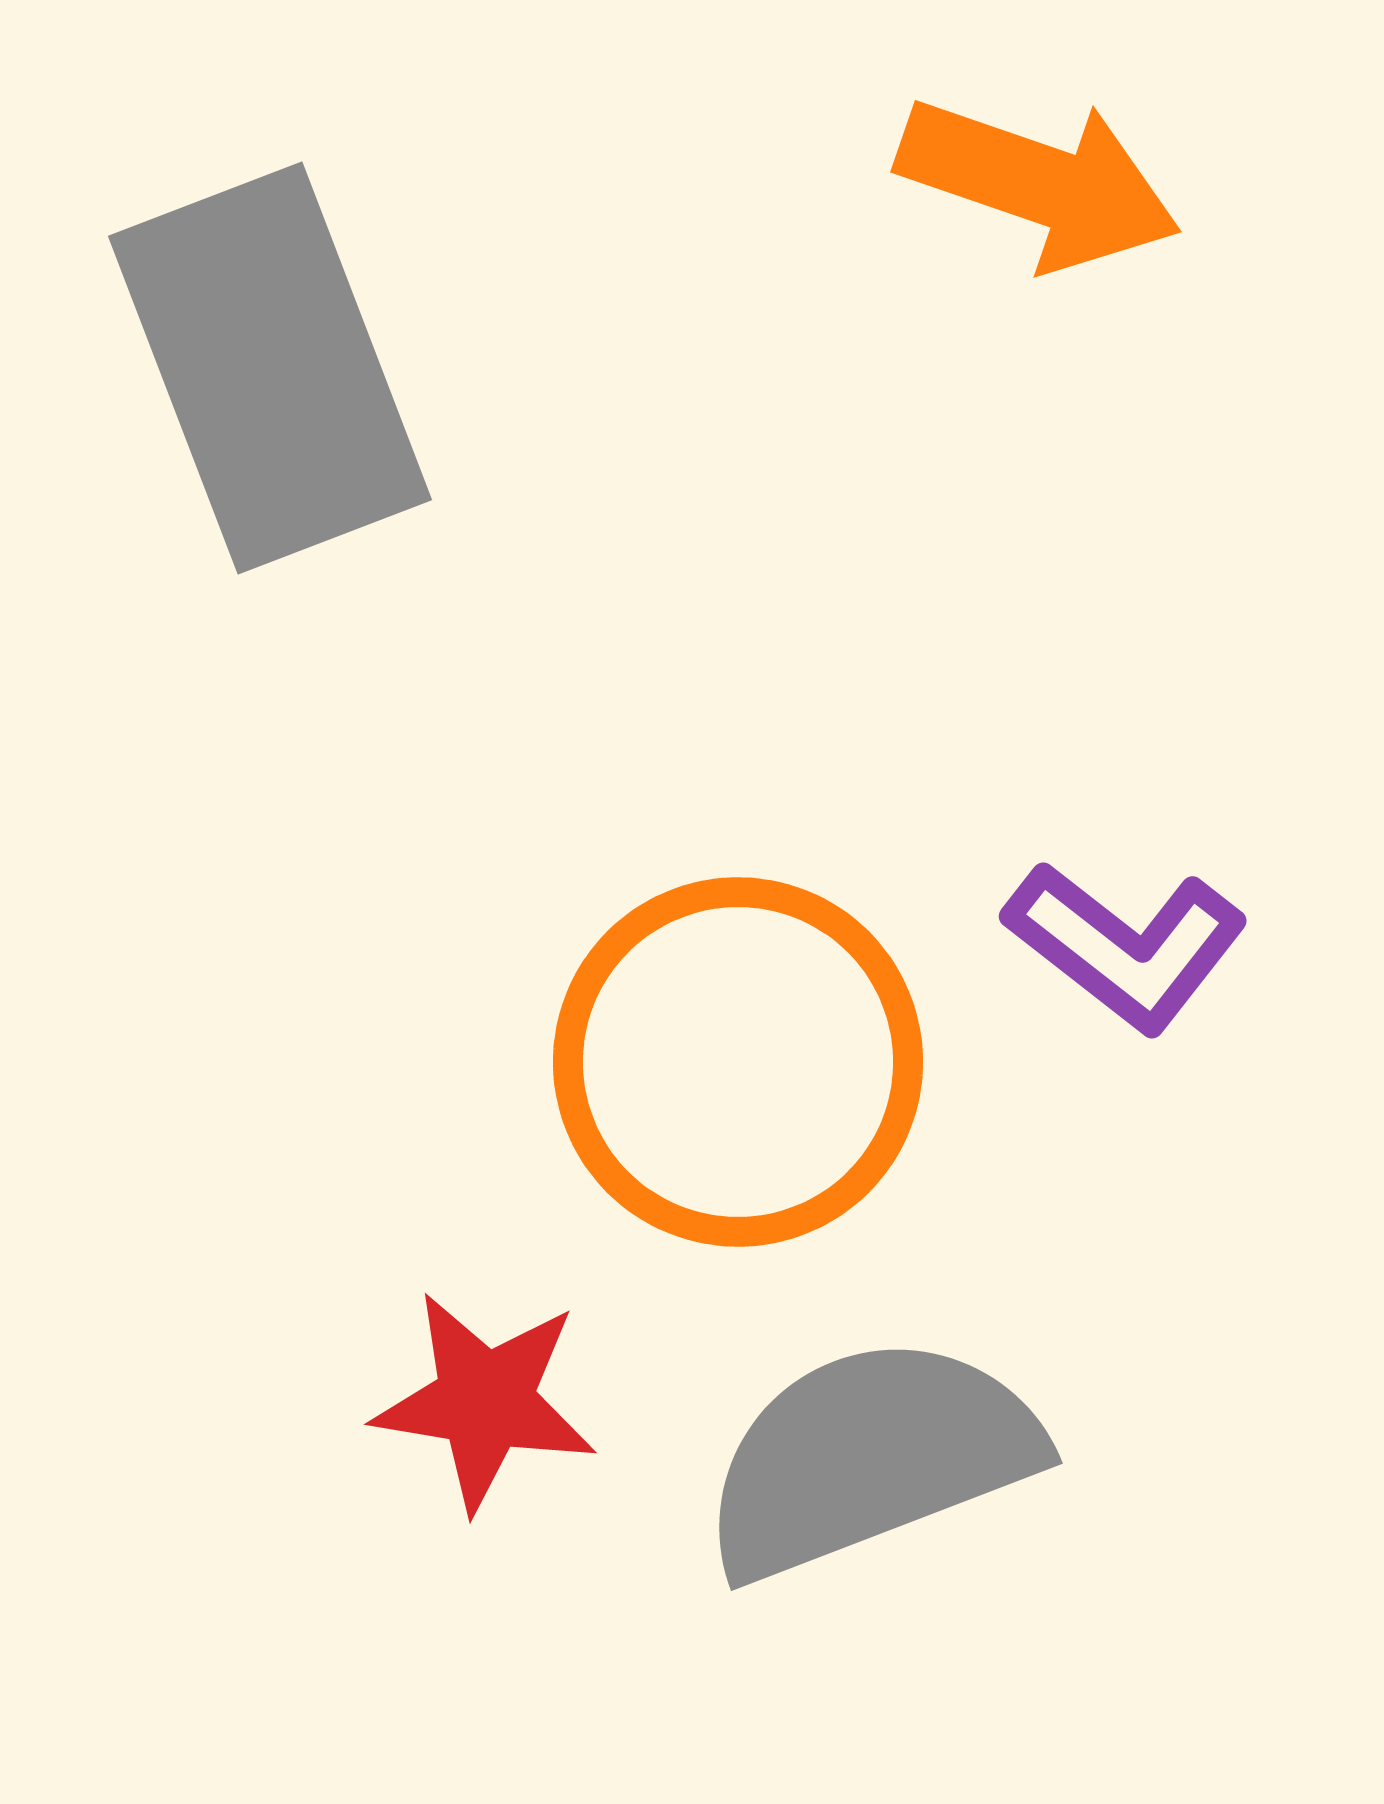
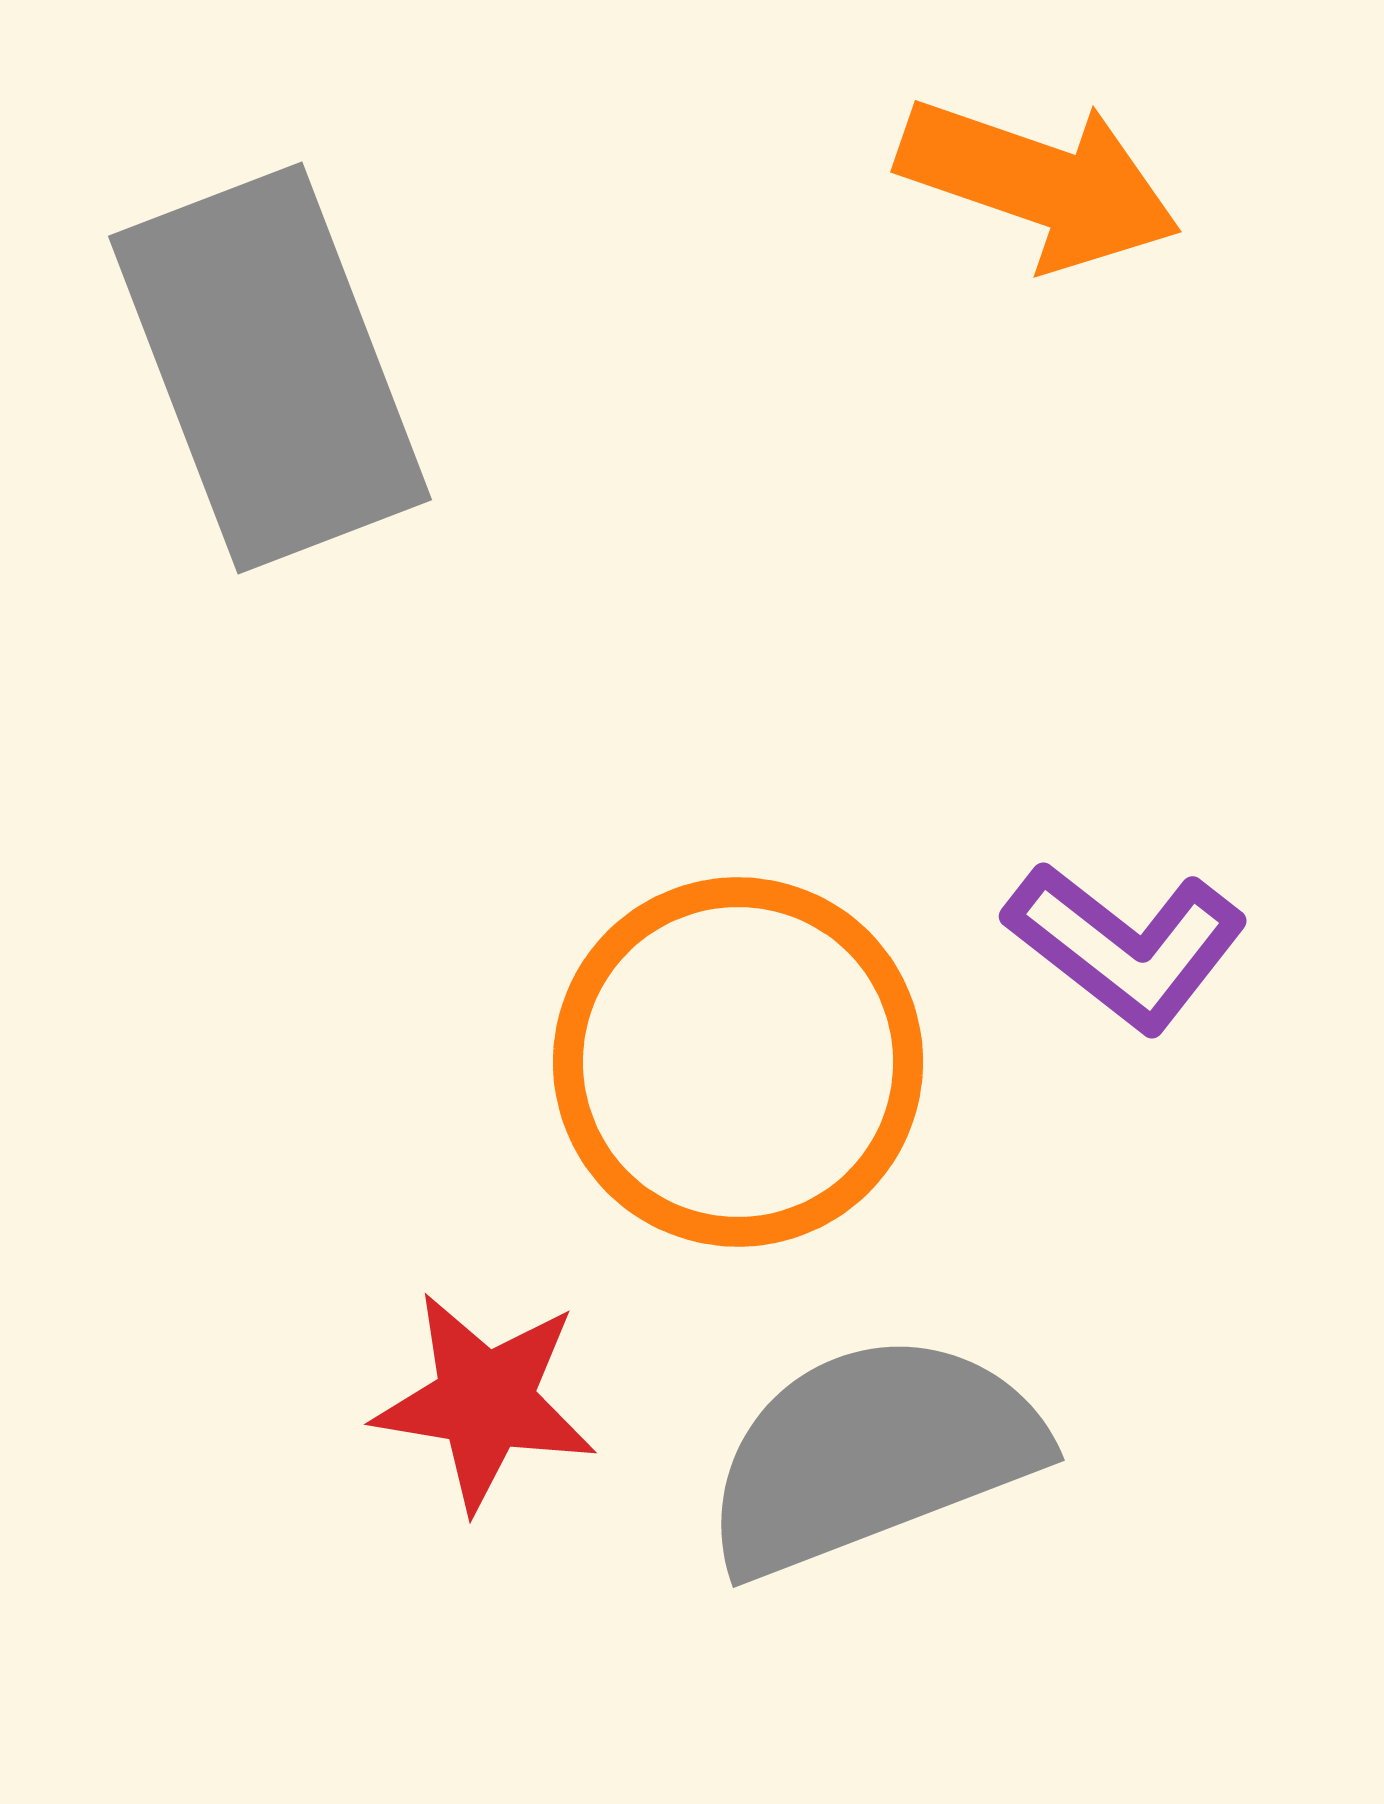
gray semicircle: moved 2 px right, 3 px up
